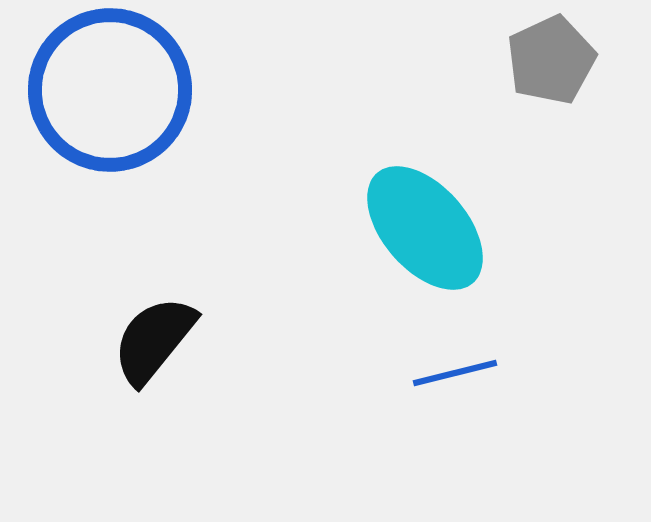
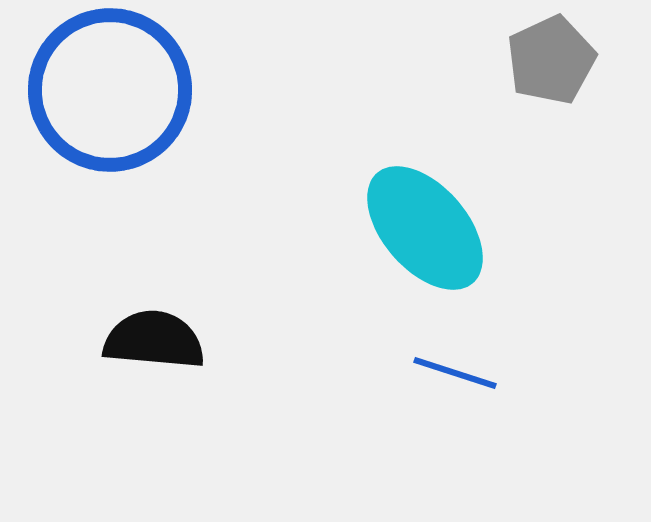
black semicircle: rotated 56 degrees clockwise
blue line: rotated 32 degrees clockwise
